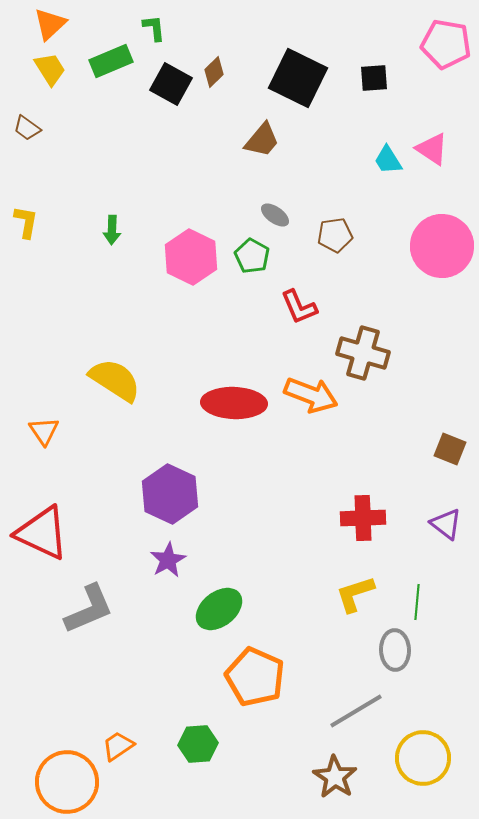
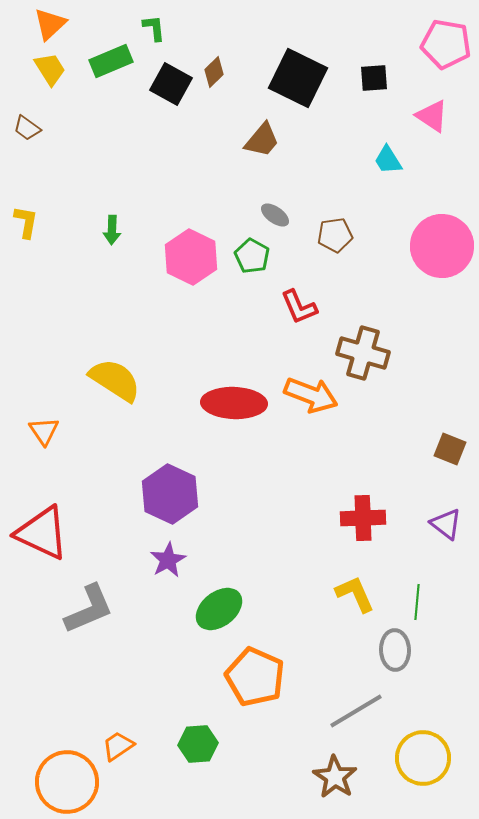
pink triangle at (432, 149): moved 33 px up
yellow L-shape at (355, 594): rotated 84 degrees clockwise
